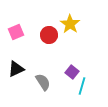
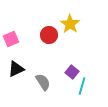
pink square: moved 5 px left, 7 px down
